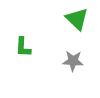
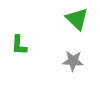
green L-shape: moved 4 px left, 2 px up
